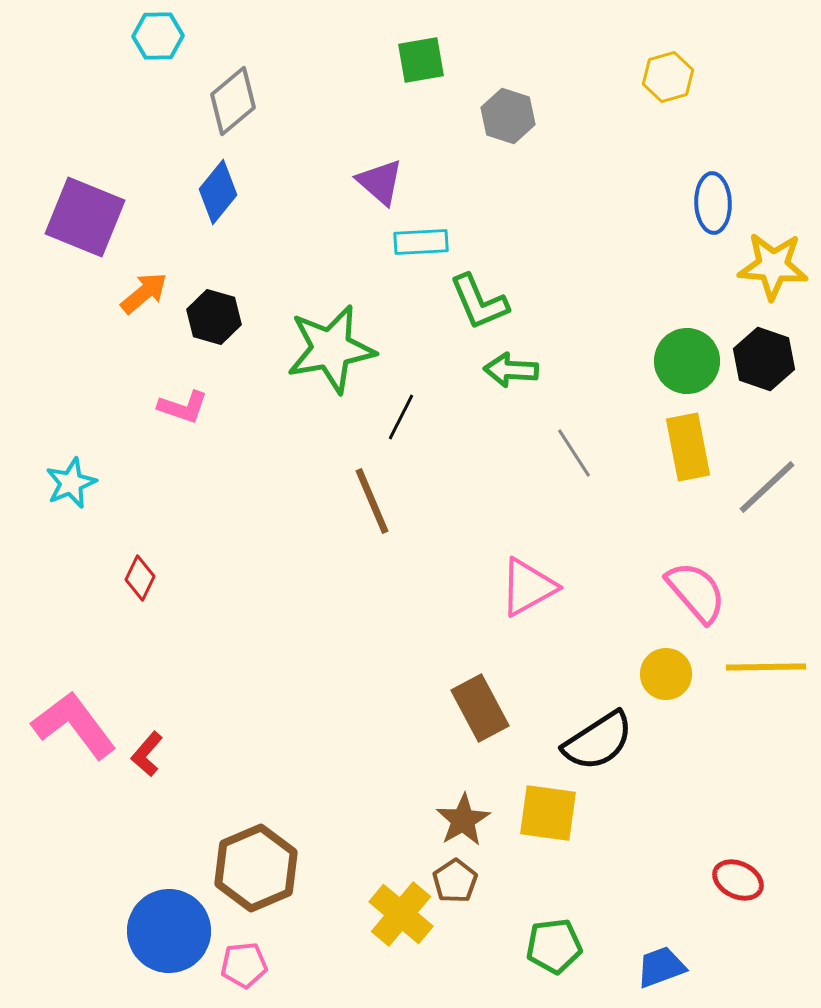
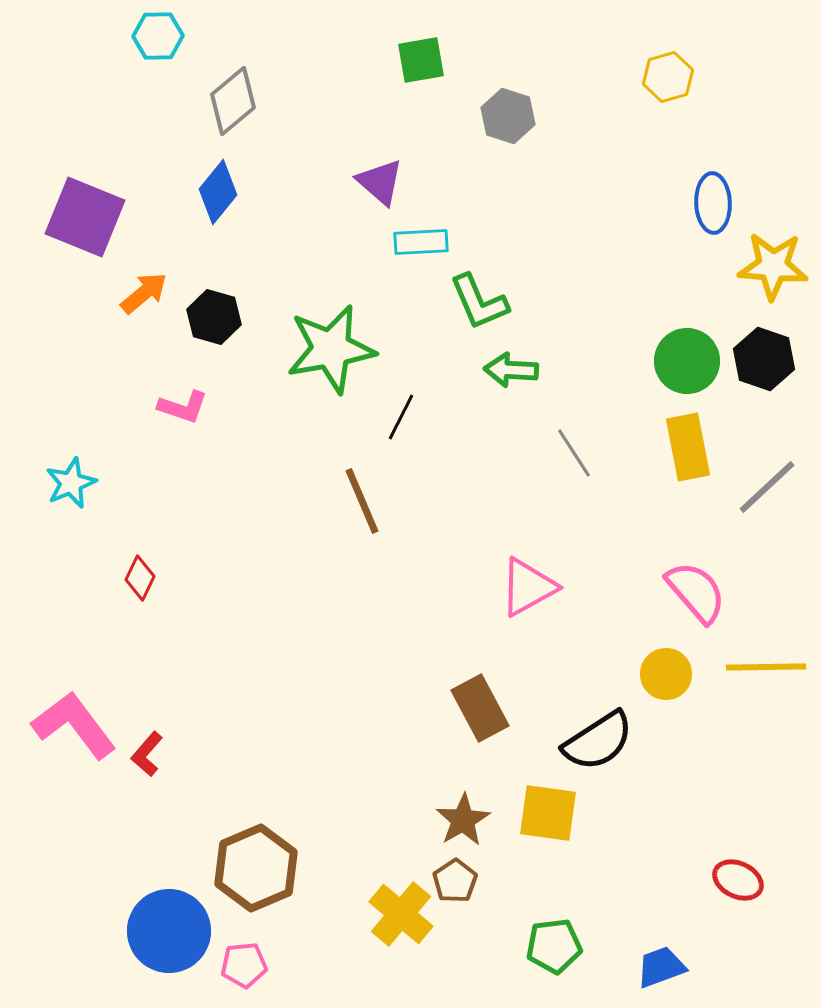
brown line at (372, 501): moved 10 px left
